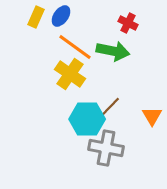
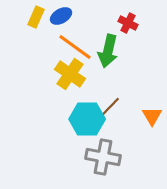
blue ellipse: rotated 25 degrees clockwise
green arrow: moved 5 px left; rotated 92 degrees clockwise
gray cross: moved 3 px left, 9 px down
